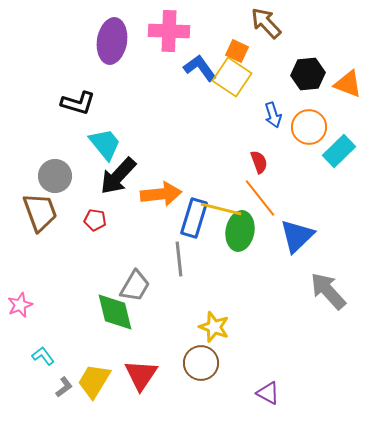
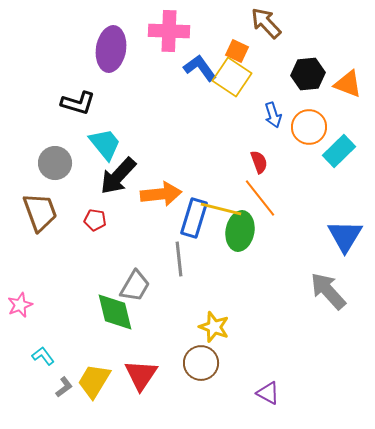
purple ellipse: moved 1 px left, 8 px down
gray circle: moved 13 px up
blue triangle: moved 48 px right; rotated 15 degrees counterclockwise
